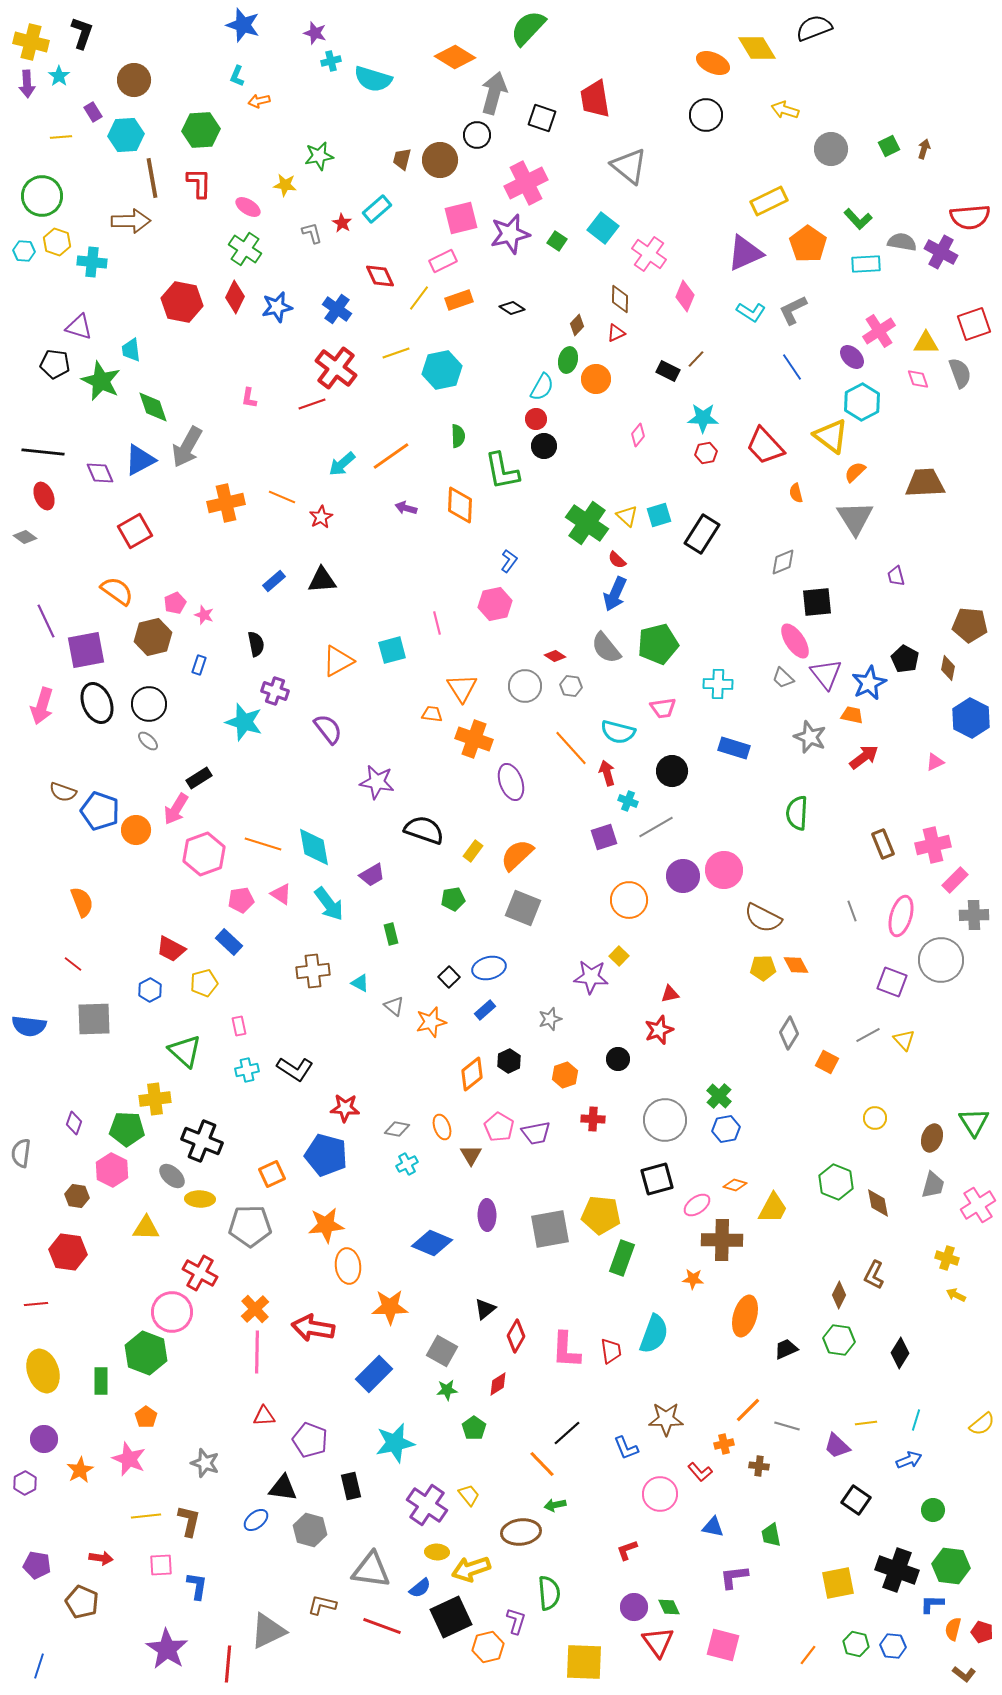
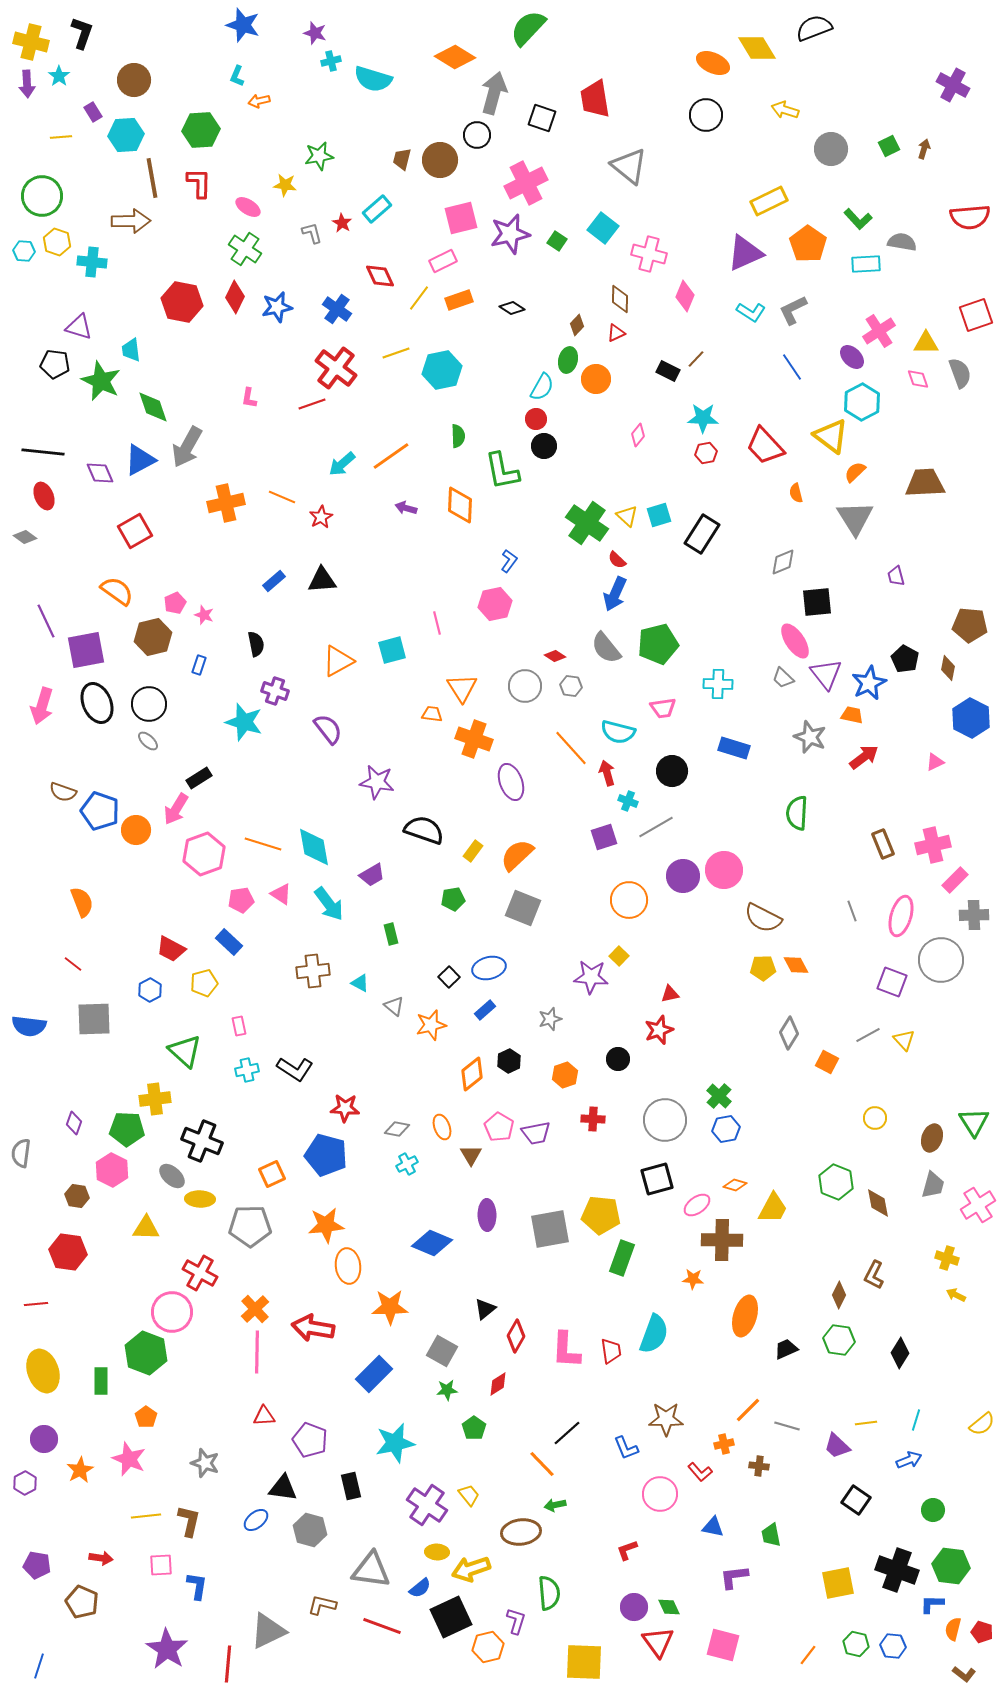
purple cross at (941, 252): moved 12 px right, 167 px up
pink cross at (649, 254): rotated 20 degrees counterclockwise
red square at (974, 324): moved 2 px right, 9 px up
orange star at (431, 1022): moved 3 px down
